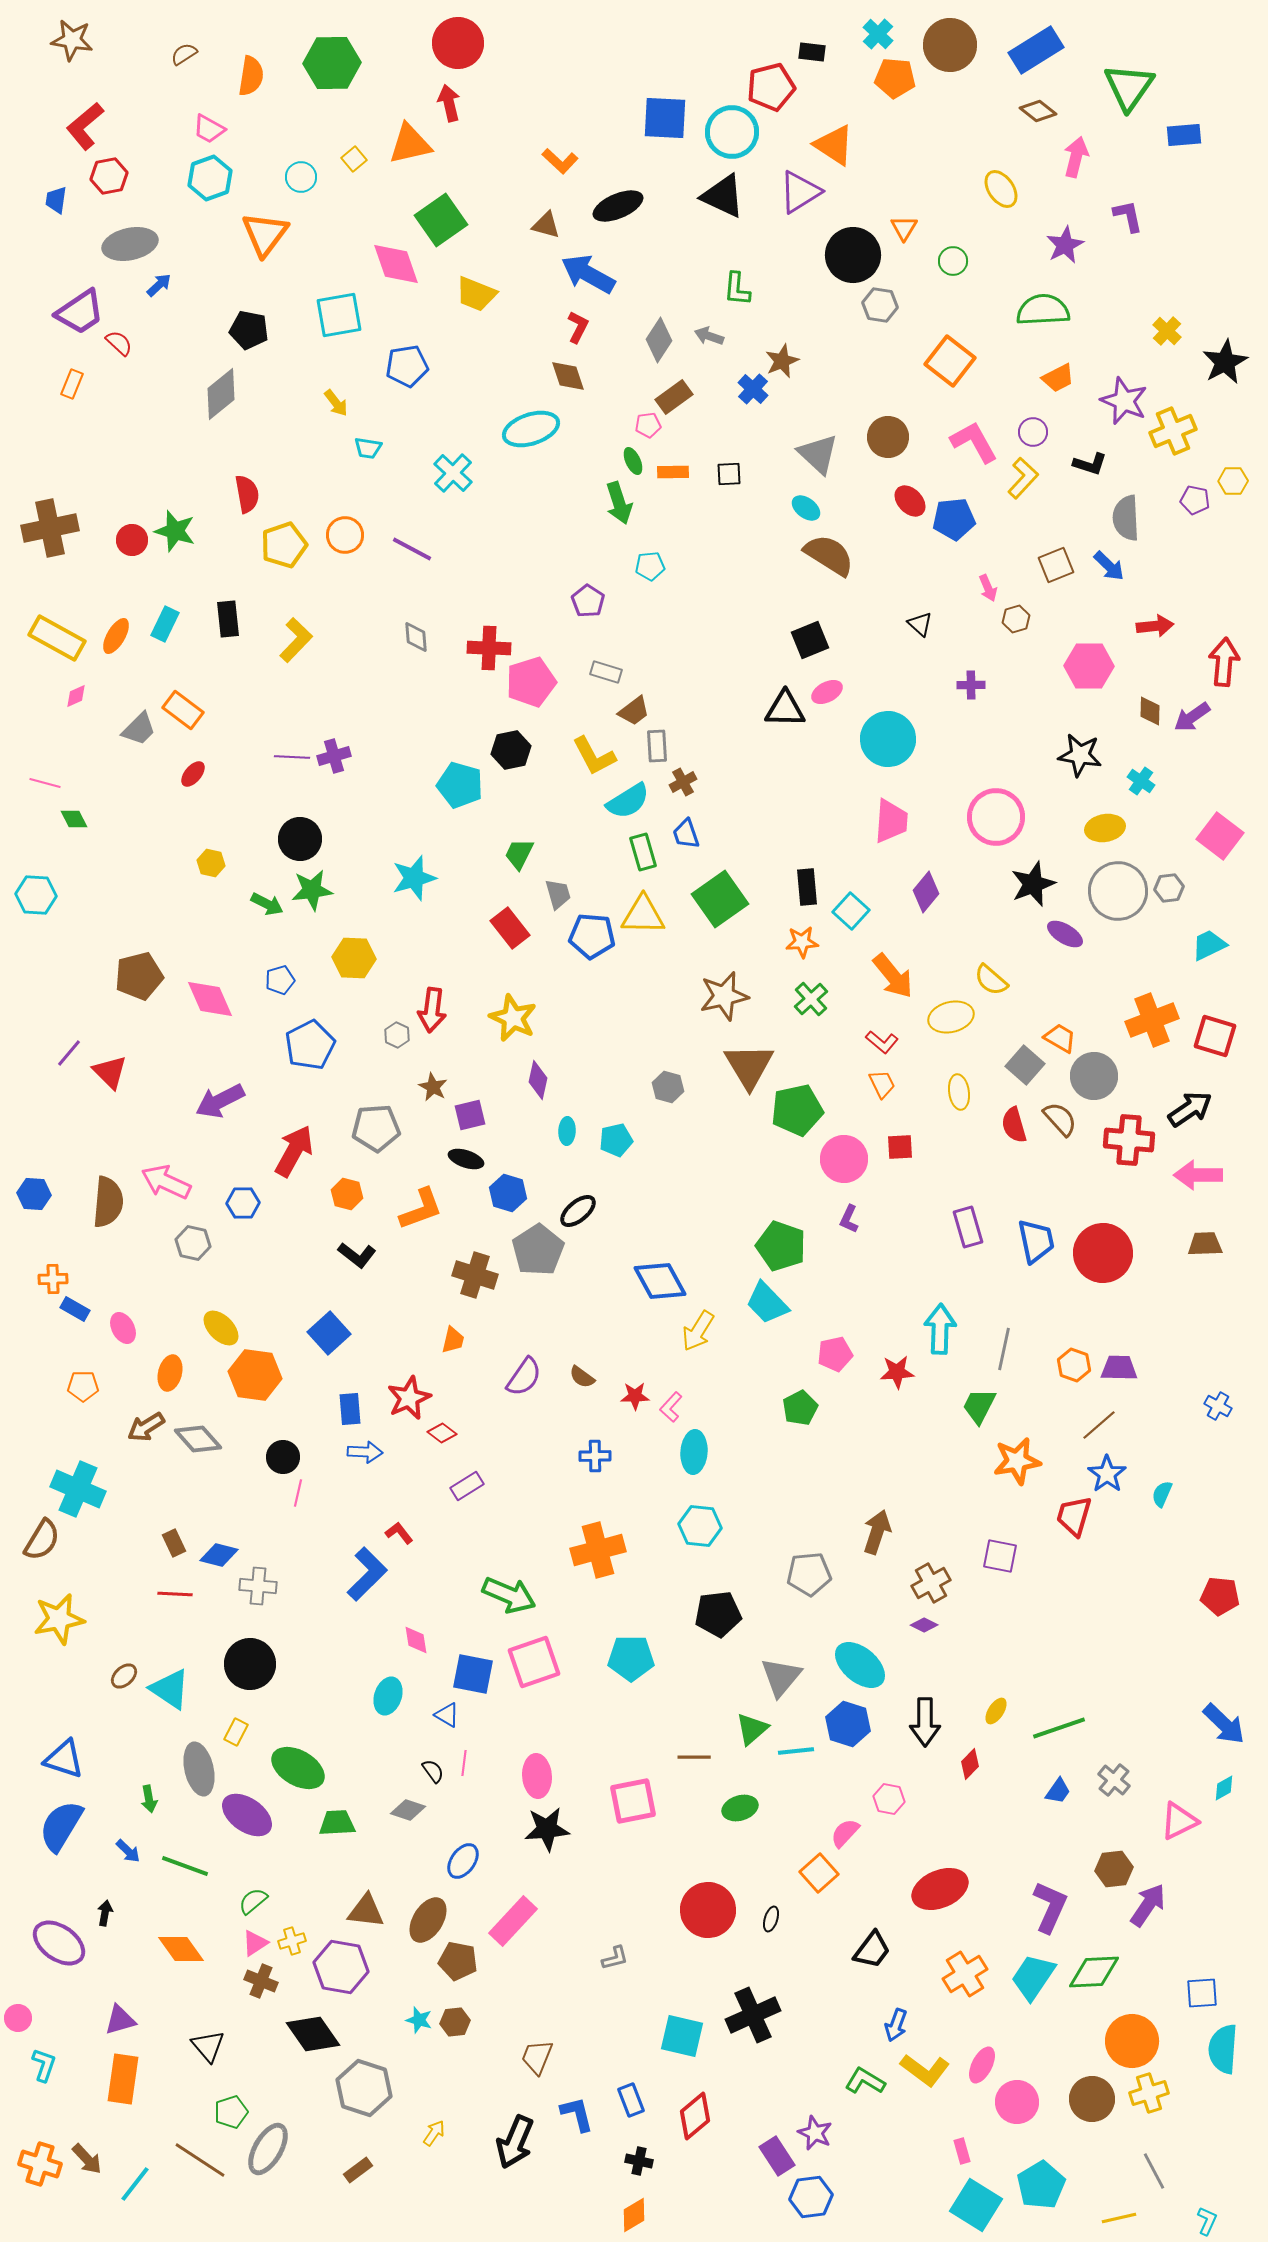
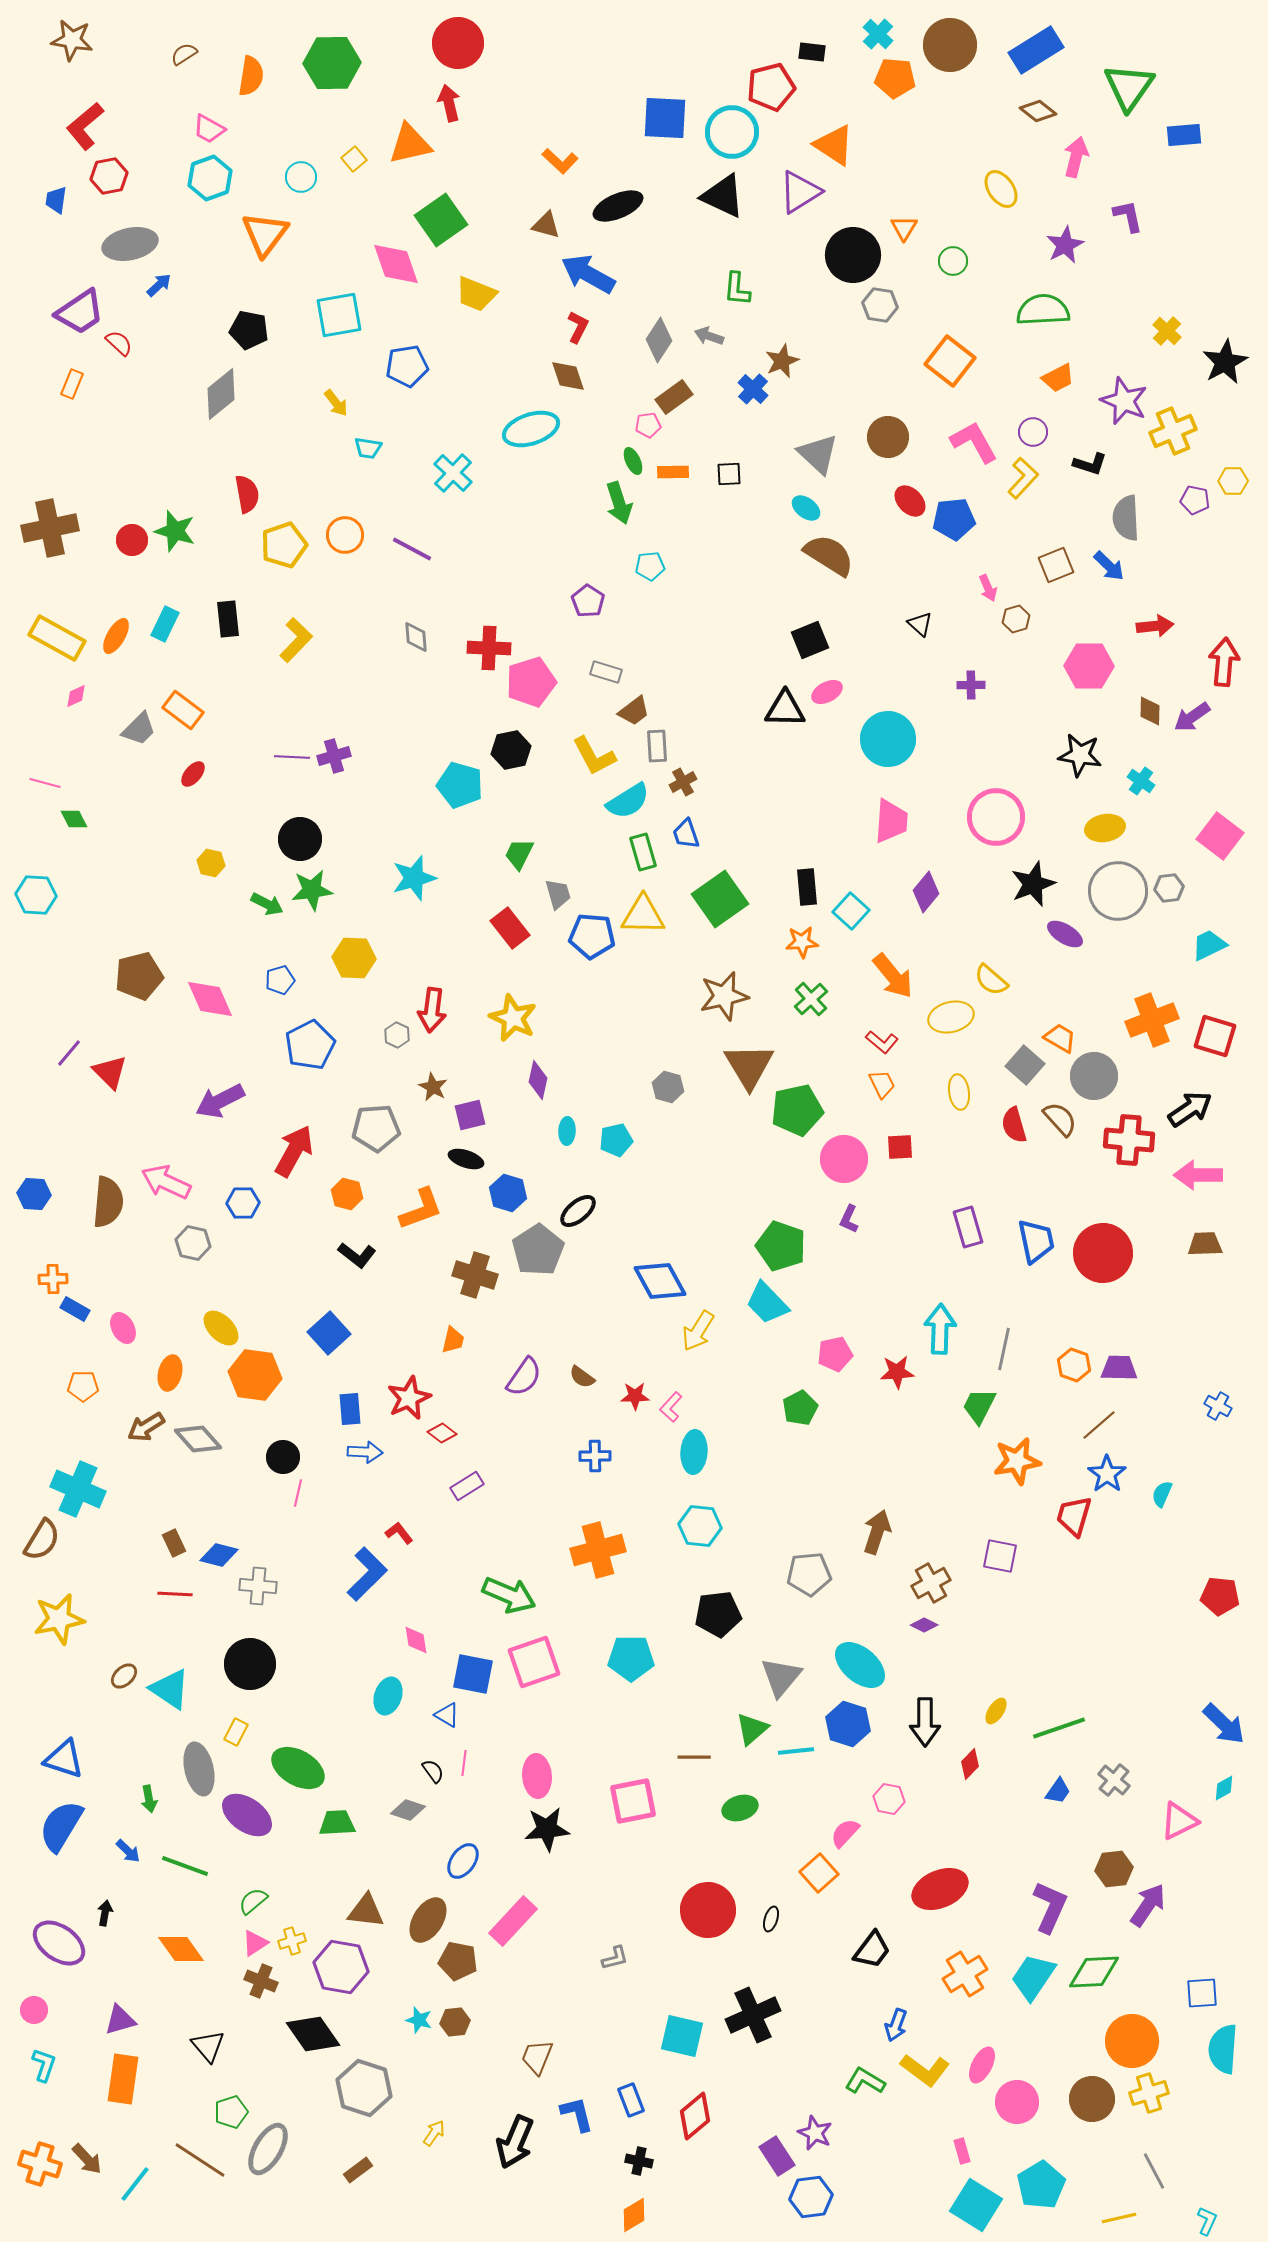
pink circle at (18, 2018): moved 16 px right, 8 px up
